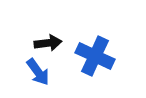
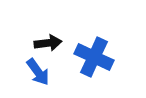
blue cross: moved 1 px left, 1 px down
